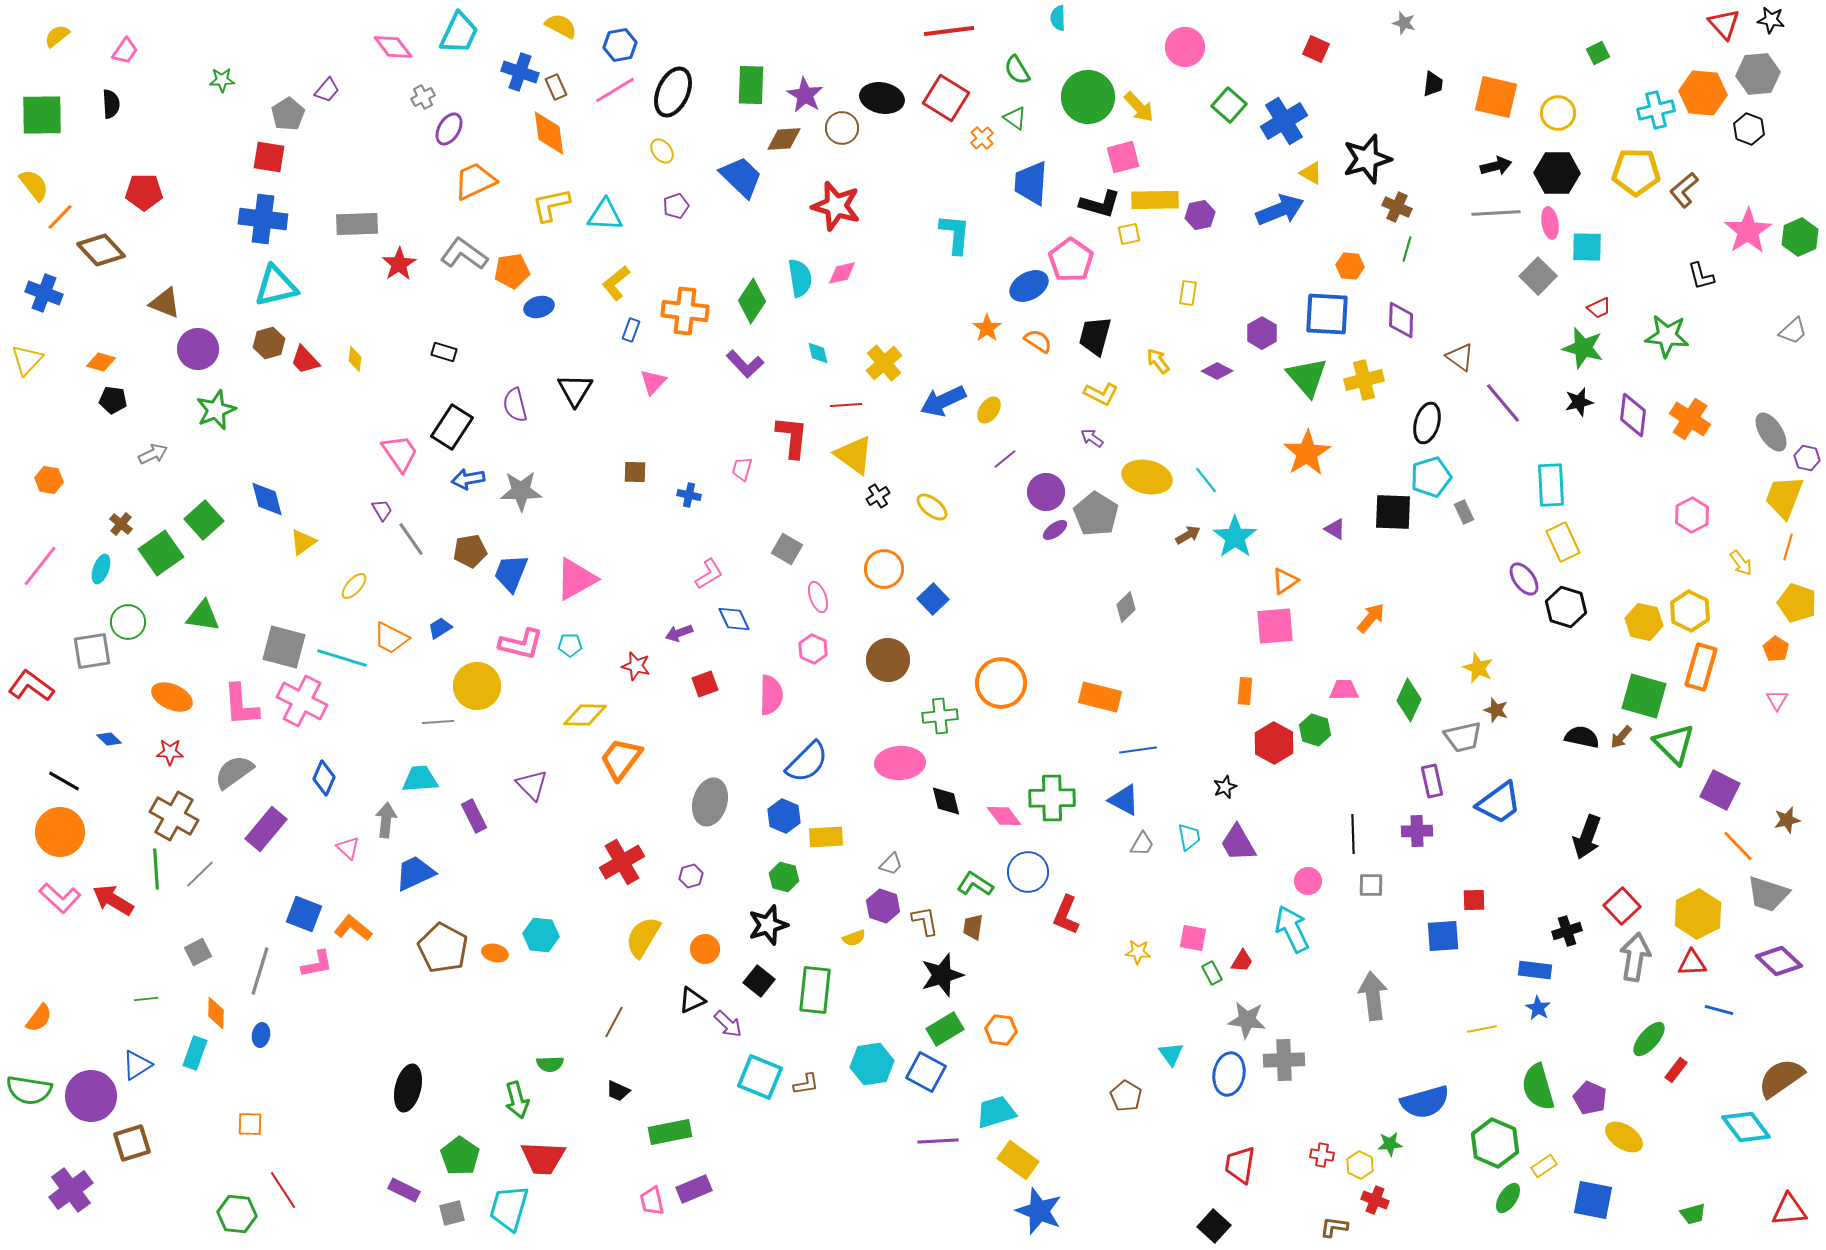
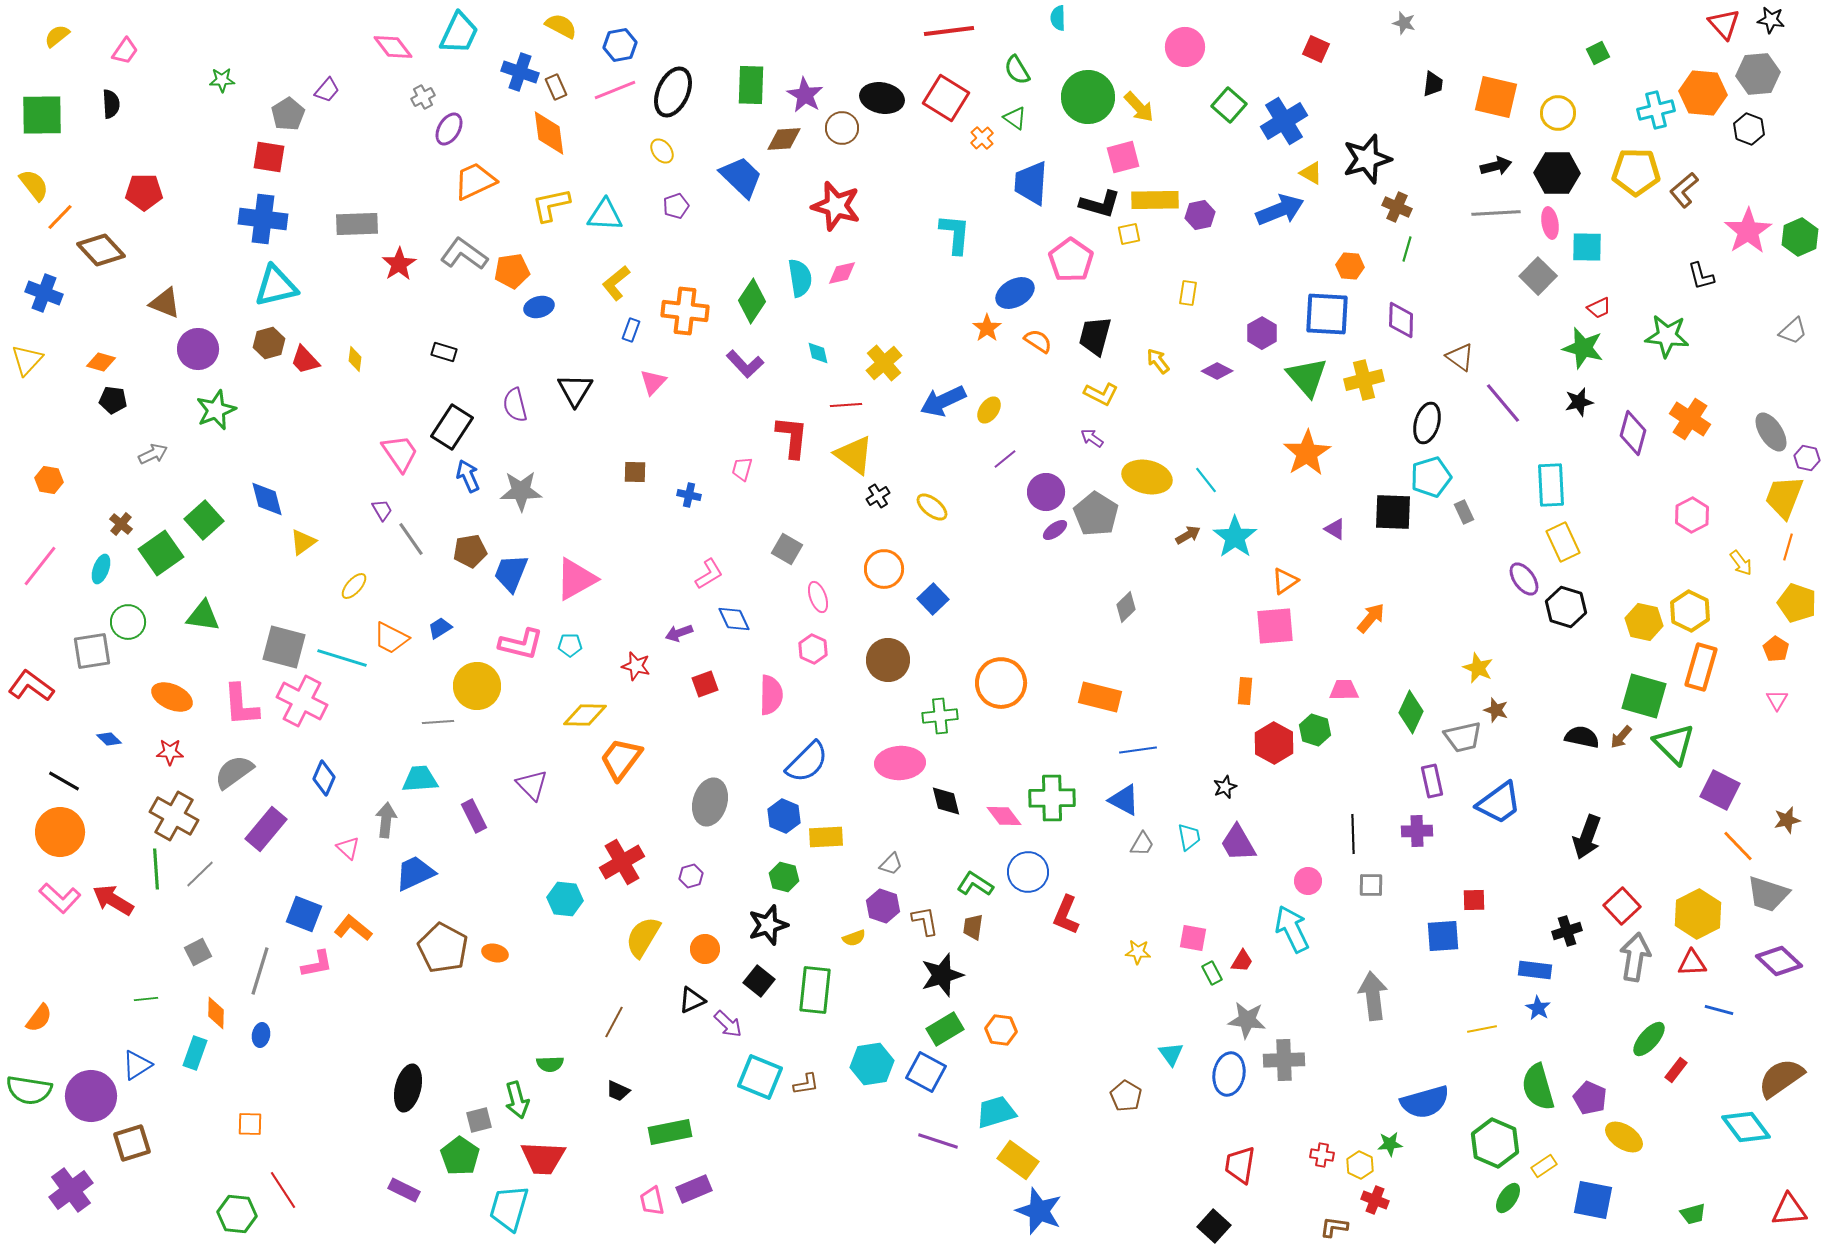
pink line at (615, 90): rotated 9 degrees clockwise
blue ellipse at (1029, 286): moved 14 px left, 7 px down
purple diamond at (1633, 415): moved 18 px down; rotated 9 degrees clockwise
blue arrow at (468, 479): moved 3 px up; rotated 76 degrees clockwise
green diamond at (1409, 700): moved 2 px right, 12 px down
cyan hexagon at (541, 935): moved 24 px right, 36 px up
purple line at (938, 1141): rotated 21 degrees clockwise
gray square at (452, 1213): moved 27 px right, 93 px up
